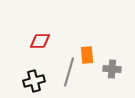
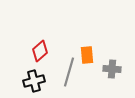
red diamond: moved 10 px down; rotated 40 degrees counterclockwise
